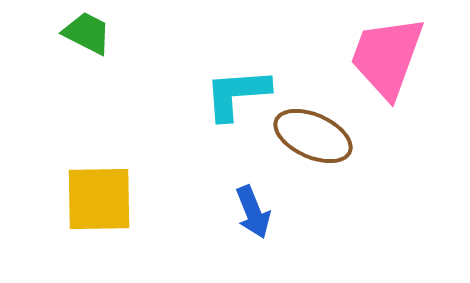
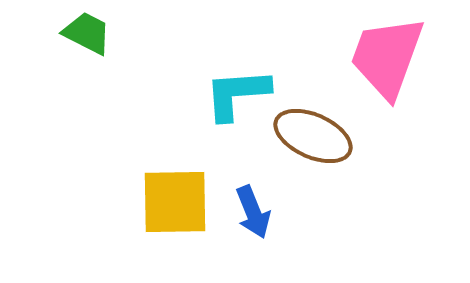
yellow square: moved 76 px right, 3 px down
